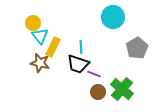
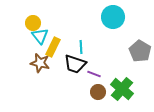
gray pentagon: moved 3 px right, 3 px down; rotated 10 degrees counterclockwise
black trapezoid: moved 3 px left
